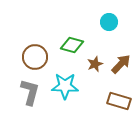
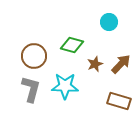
brown circle: moved 1 px left, 1 px up
gray L-shape: moved 1 px right, 3 px up
